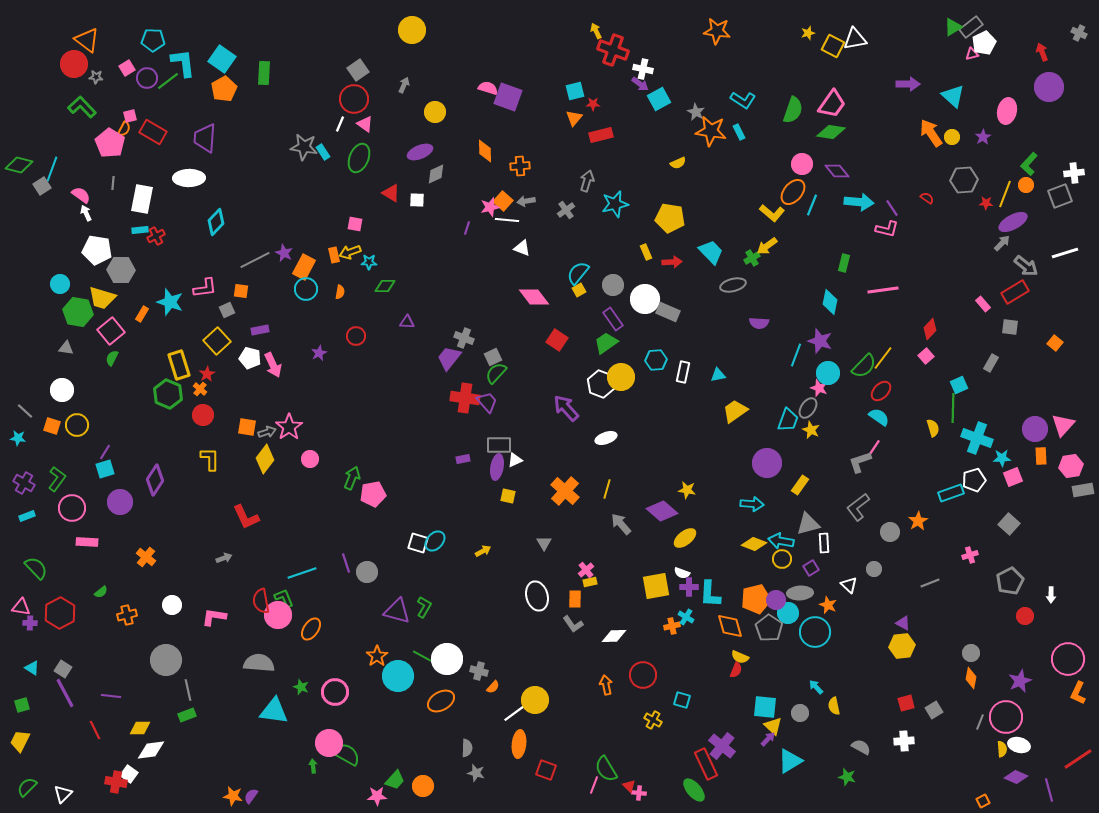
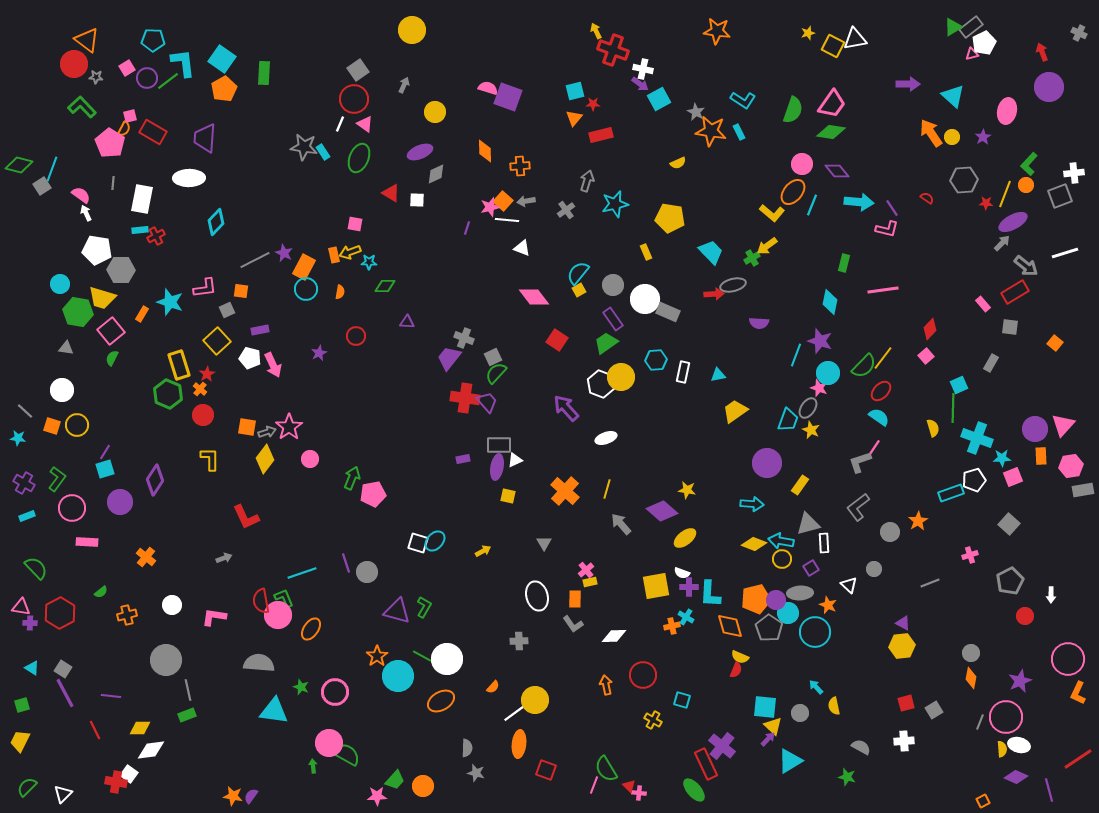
red arrow at (672, 262): moved 42 px right, 32 px down
gray cross at (479, 671): moved 40 px right, 30 px up; rotated 18 degrees counterclockwise
